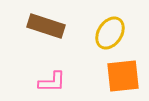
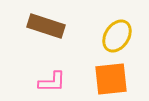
yellow ellipse: moved 7 px right, 3 px down
orange square: moved 12 px left, 3 px down
